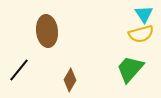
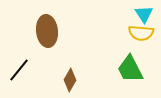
yellow semicircle: moved 1 px up; rotated 20 degrees clockwise
green trapezoid: rotated 68 degrees counterclockwise
